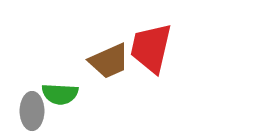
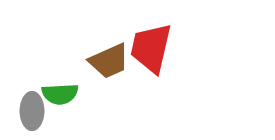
green semicircle: rotated 6 degrees counterclockwise
